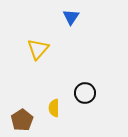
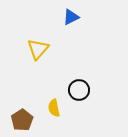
blue triangle: rotated 30 degrees clockwise
black circle: moved 6 px left, 3 px up
yellow semicircle: rotated 12 degrees counterclockwise
